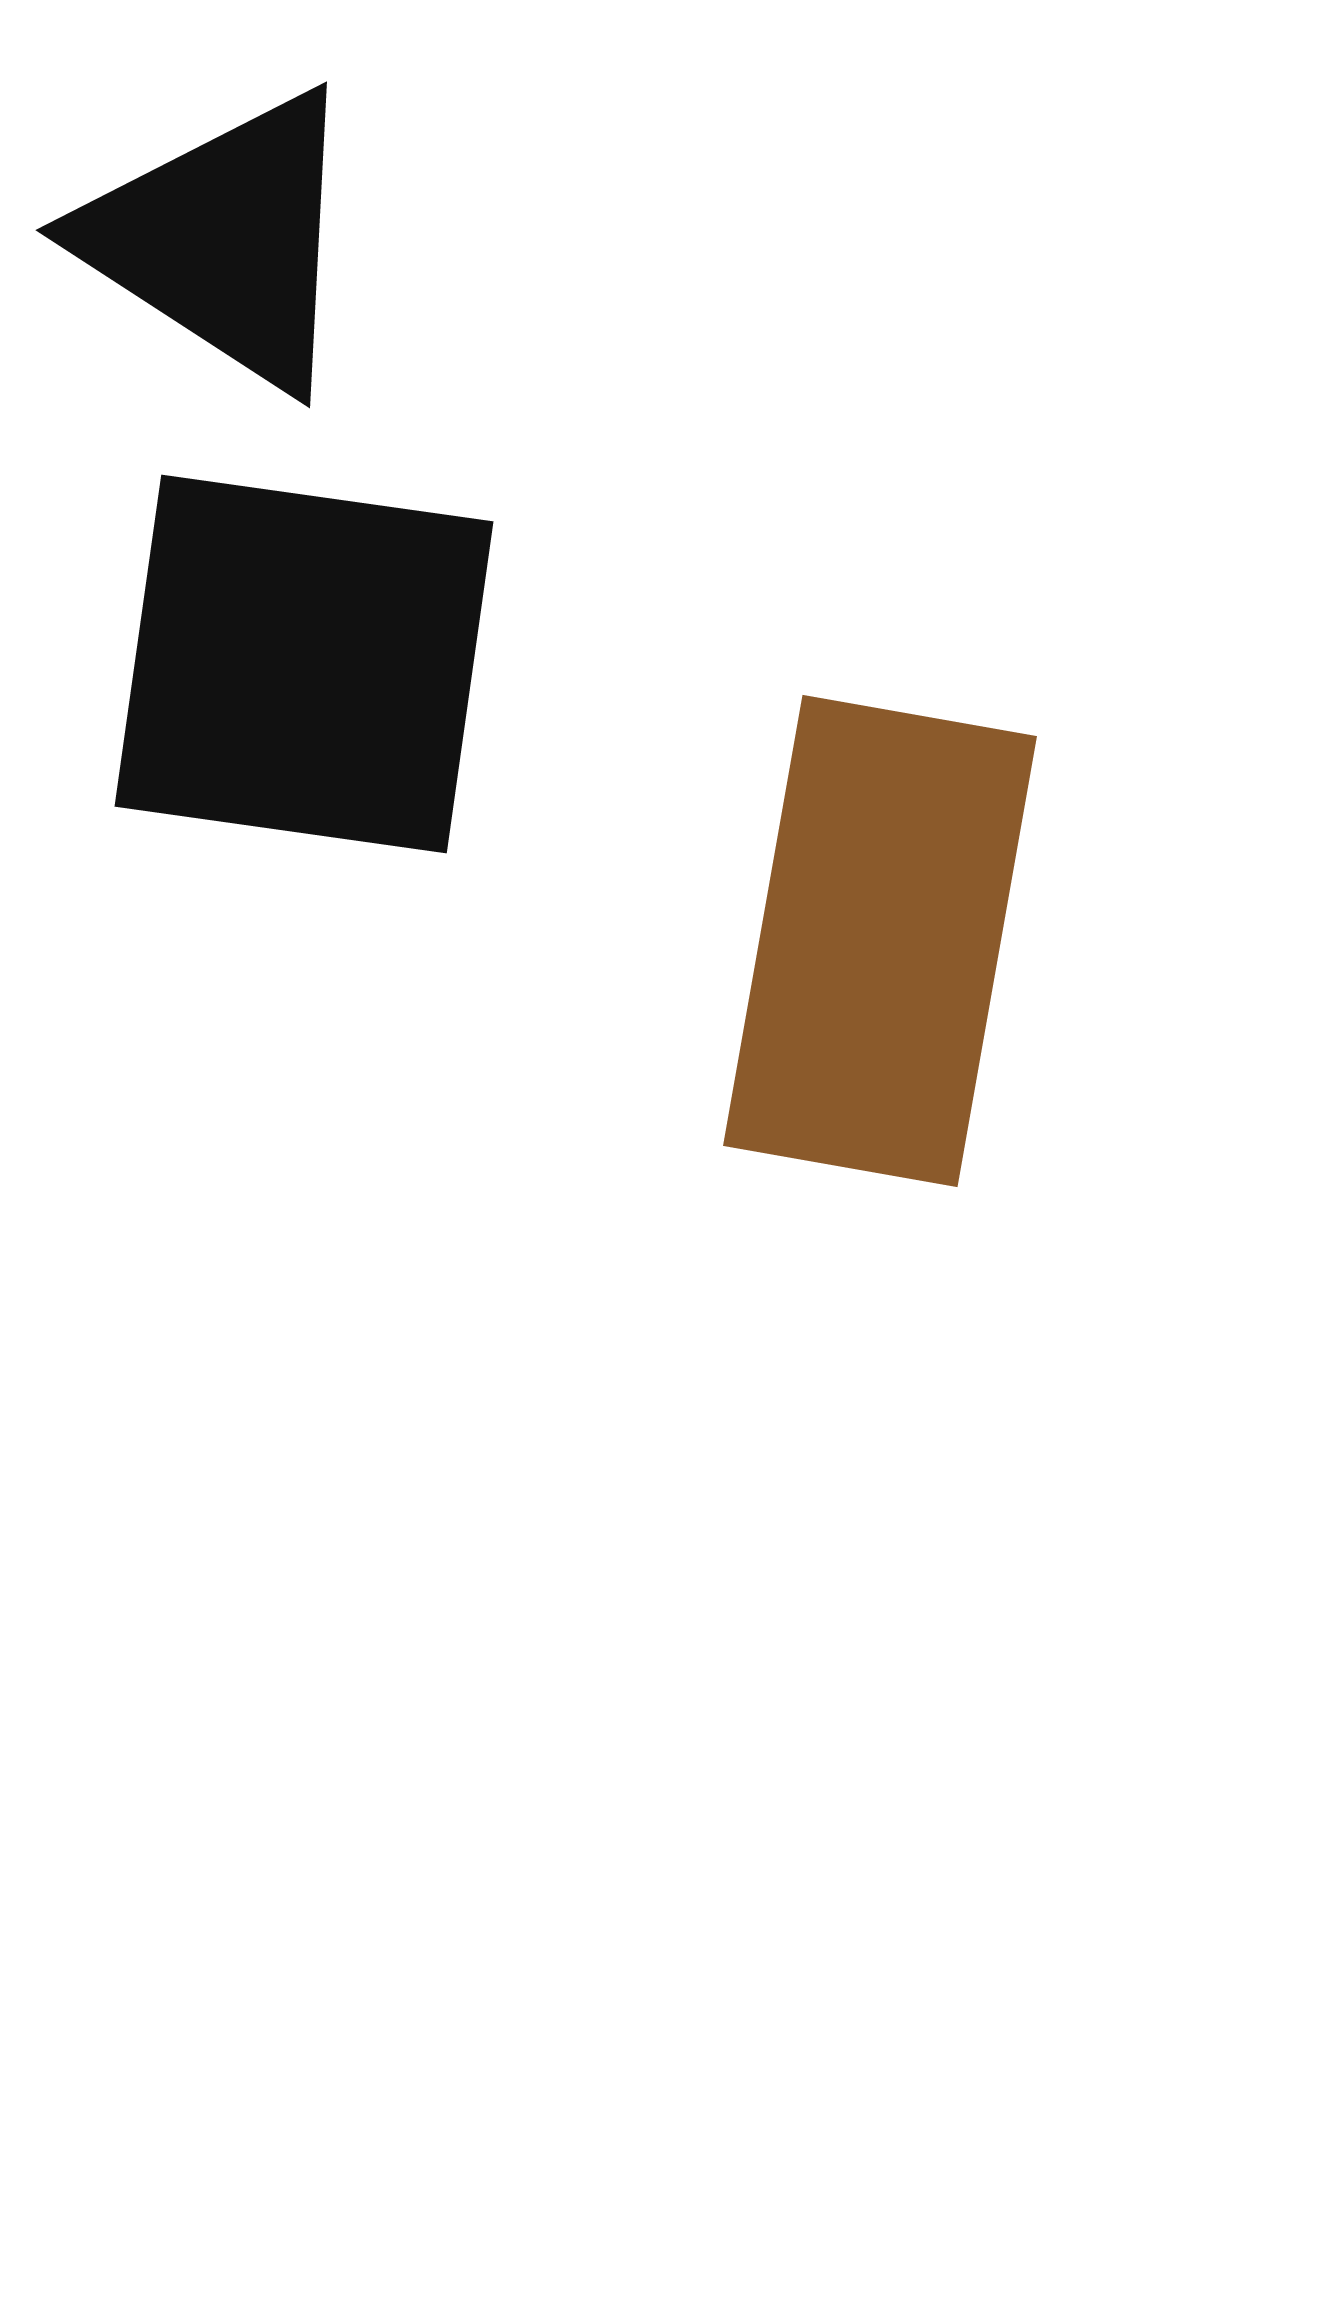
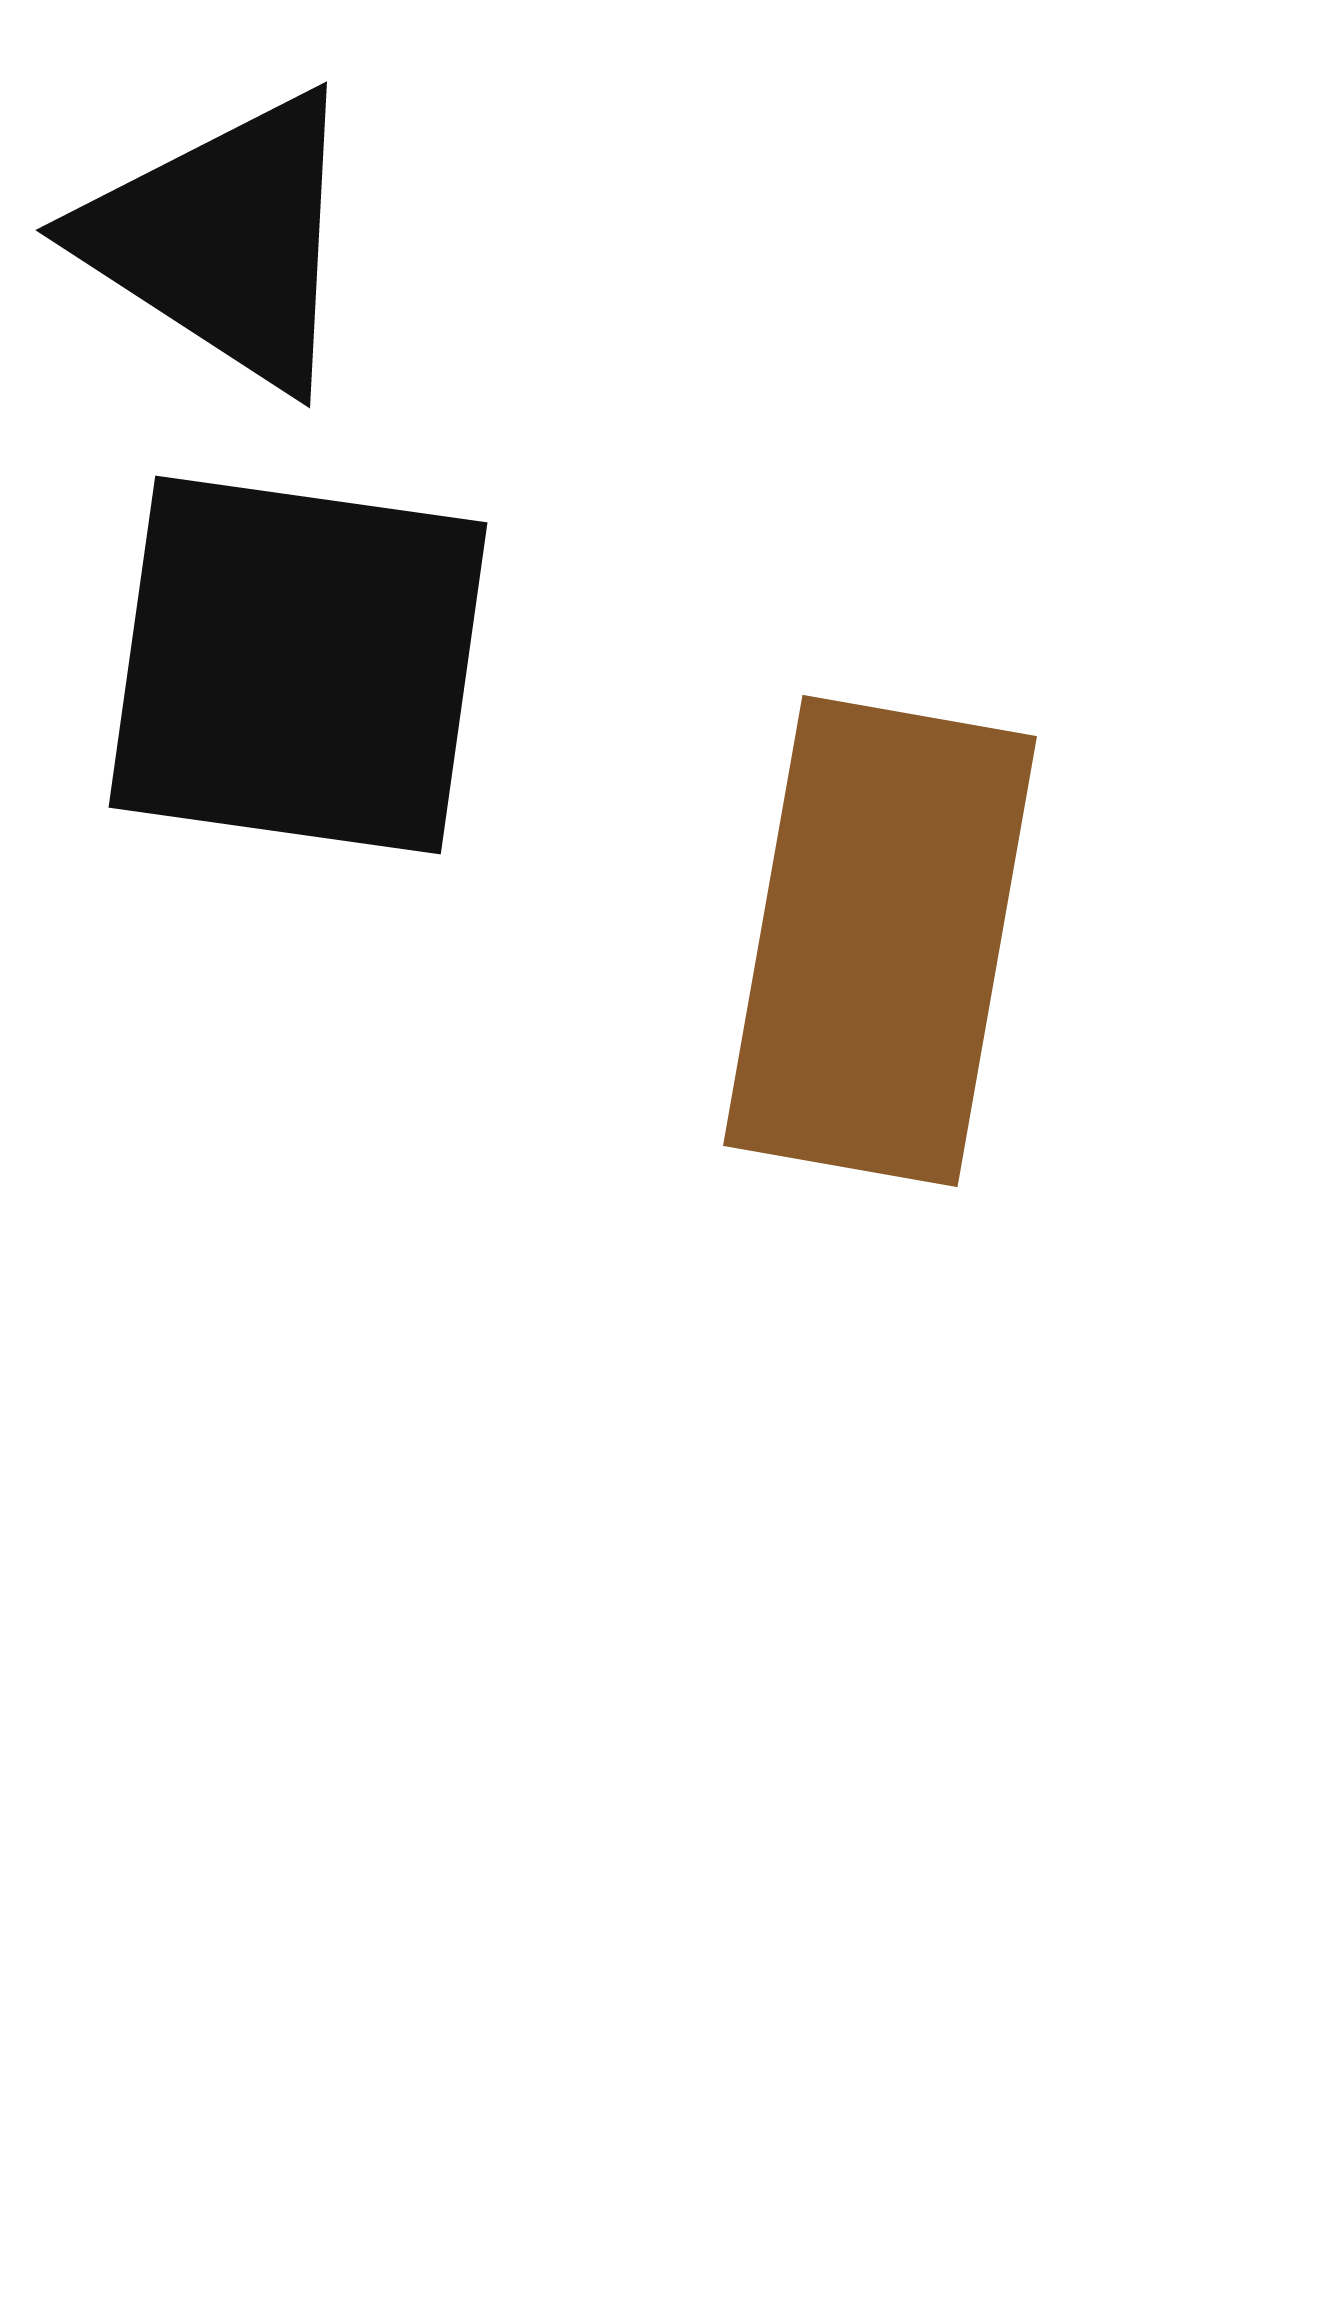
black square: moved 6 px left, 1 px down
